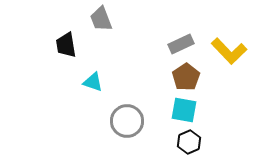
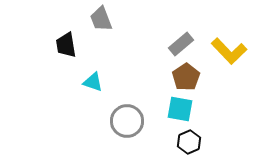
gray rectangle: rotated 15 degrees counterclockwise
cyan square: moved 4 px left, 1 px up
